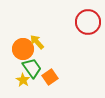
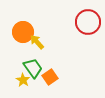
orange circle: moved 17 px up
green trapezoid: moved 1 px right
